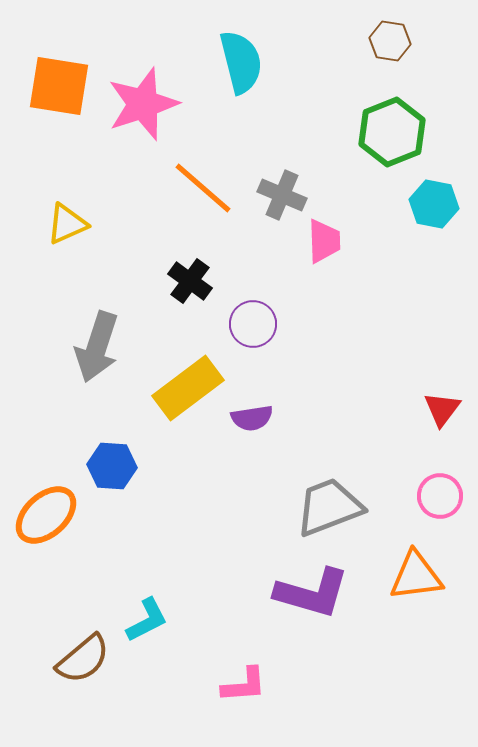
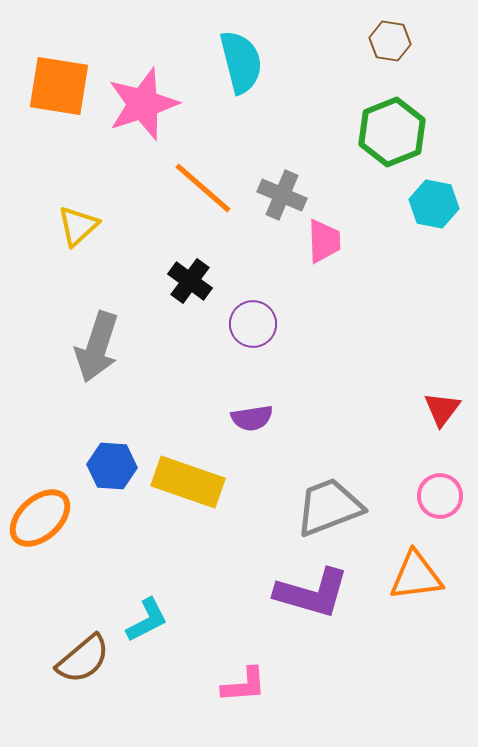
yellow triangle: moved 11 px right, 2 px down; rotated 18 degrees counterclockwise
yellow rectangle: moved 94 px down; rotated 56 degrees clockwise
orange ellipse: moved 6 px left, 3 px down
